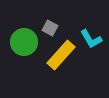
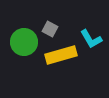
gray square: moved 1 px down
yellow rectangle: rotated 32 degrees clockwise
